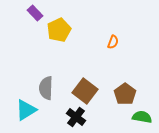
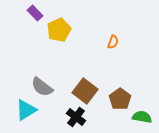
gray semicircle: moved 4 px left, 1 px up; rotated 55 degrees counterclockwise
brown pentagon: moved 5 px left, 5 px down
